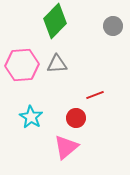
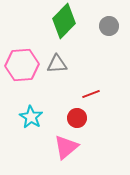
green diamond: moved 9 px right
gray circle: moved 4 px left
red line: moved 4 px left, 1 px up
red circle: moved 1 px right
